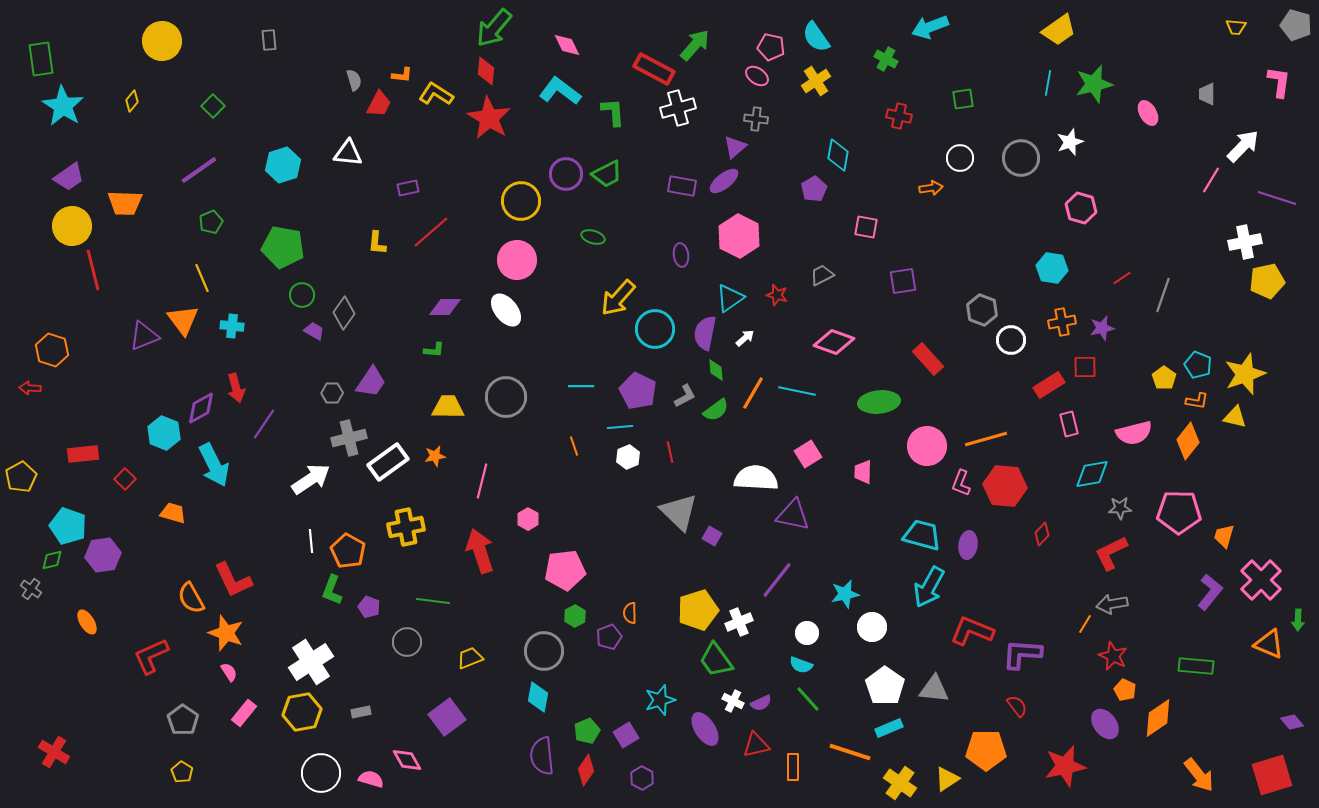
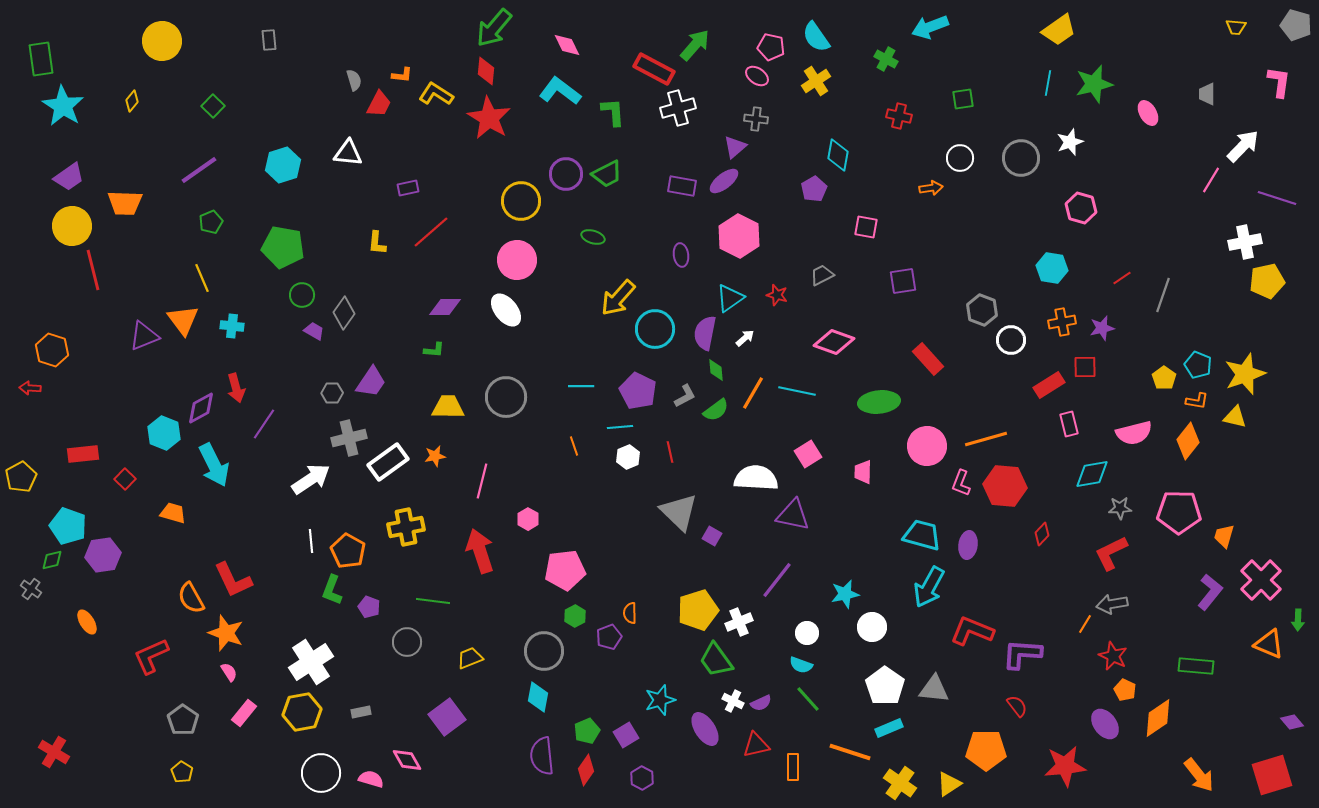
red star at (1065, 766): rotated 6 degrees clockwise
yellow triangle at (947, 779): moved 2 px right, 5 px down
